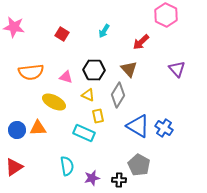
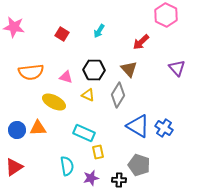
cyan arrow: moved 5 px left
purple triangle: moved 1 px up
yellow rectangle: moved 36 px down
gray pentagon: rotated 10 degrees counterclockwise
purple star: moved 1 px left
